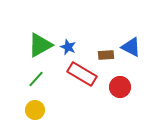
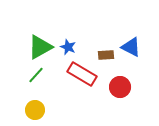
green triangle: moved 2 px down
green line: moved 4 px up
